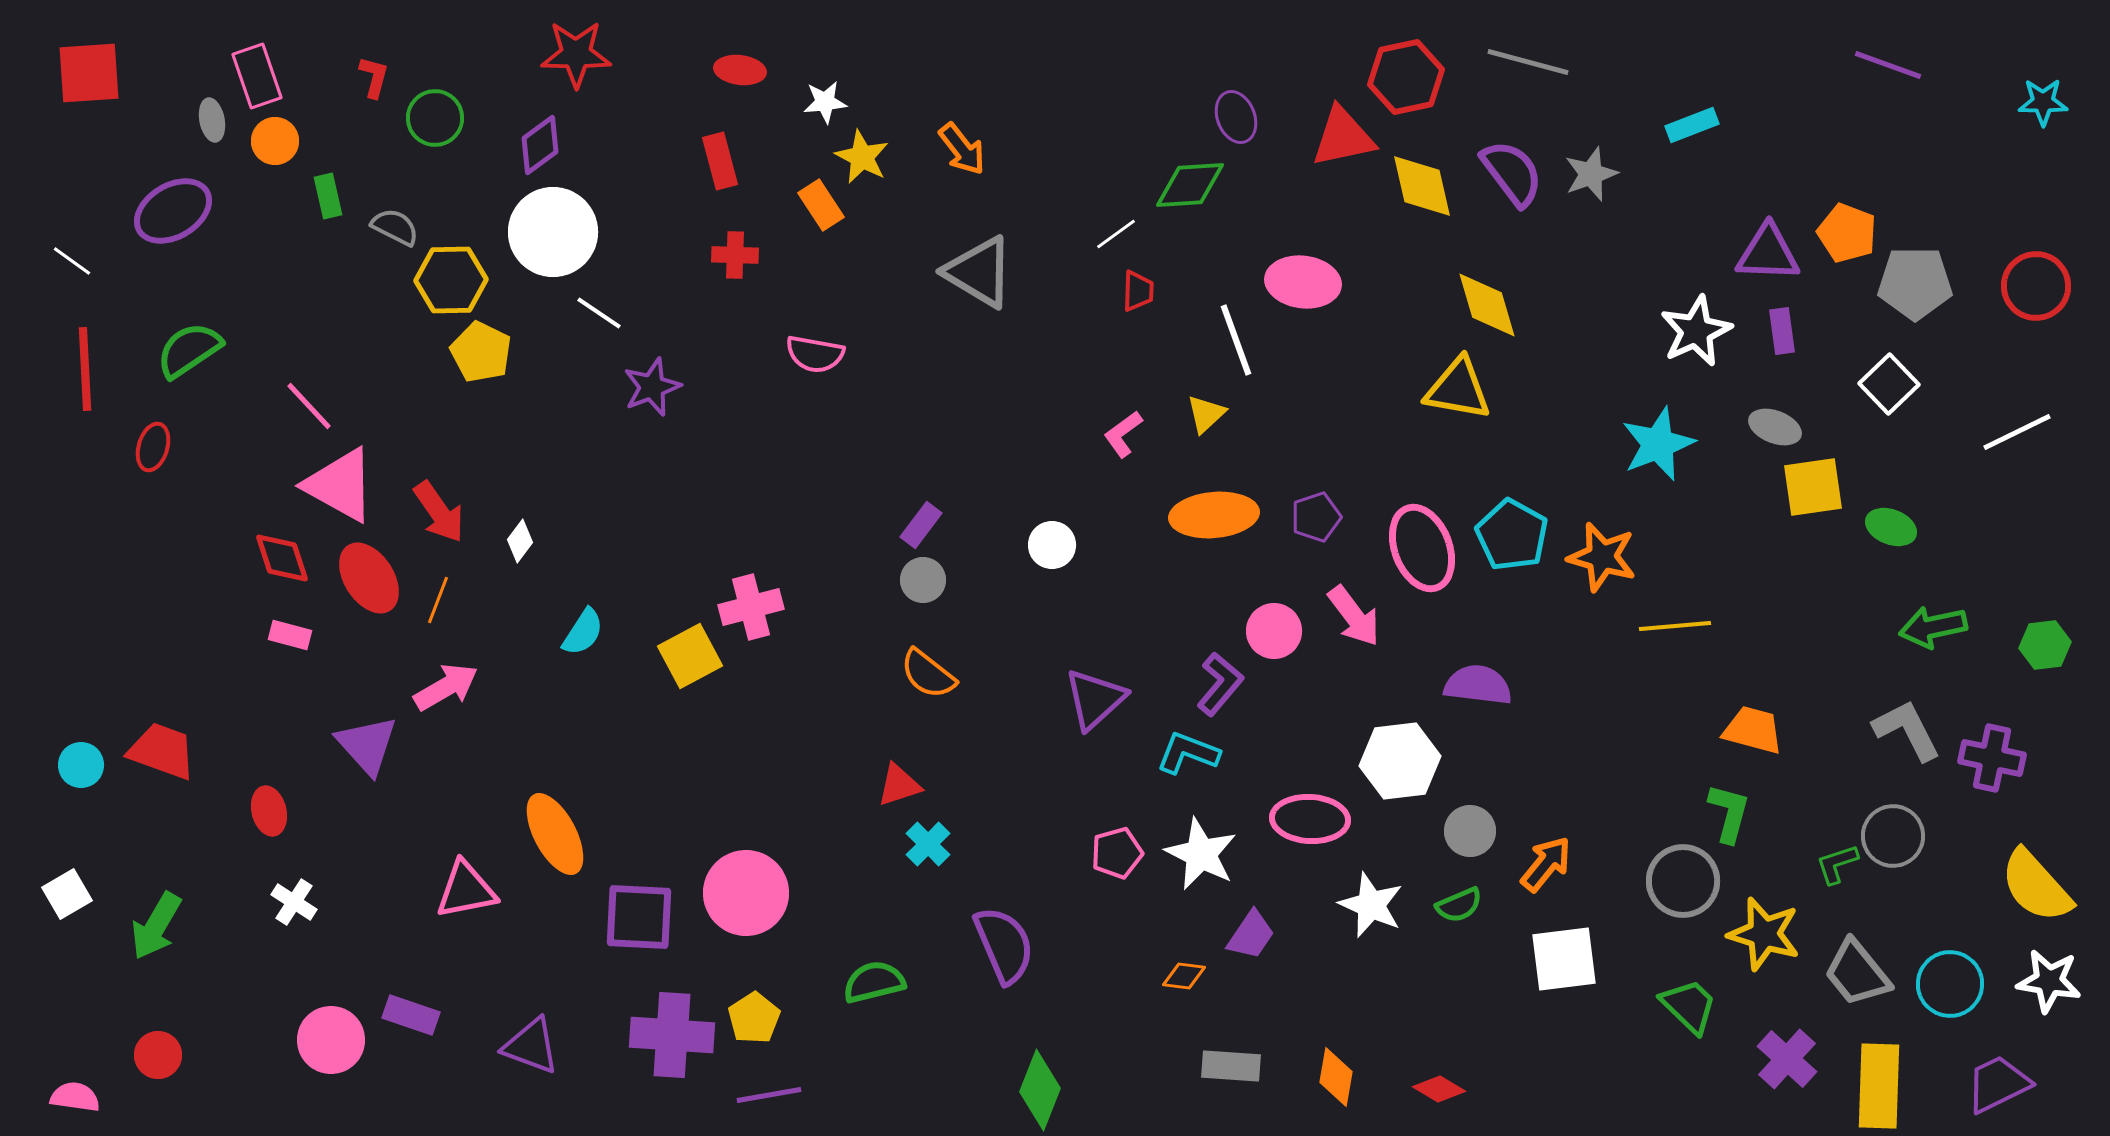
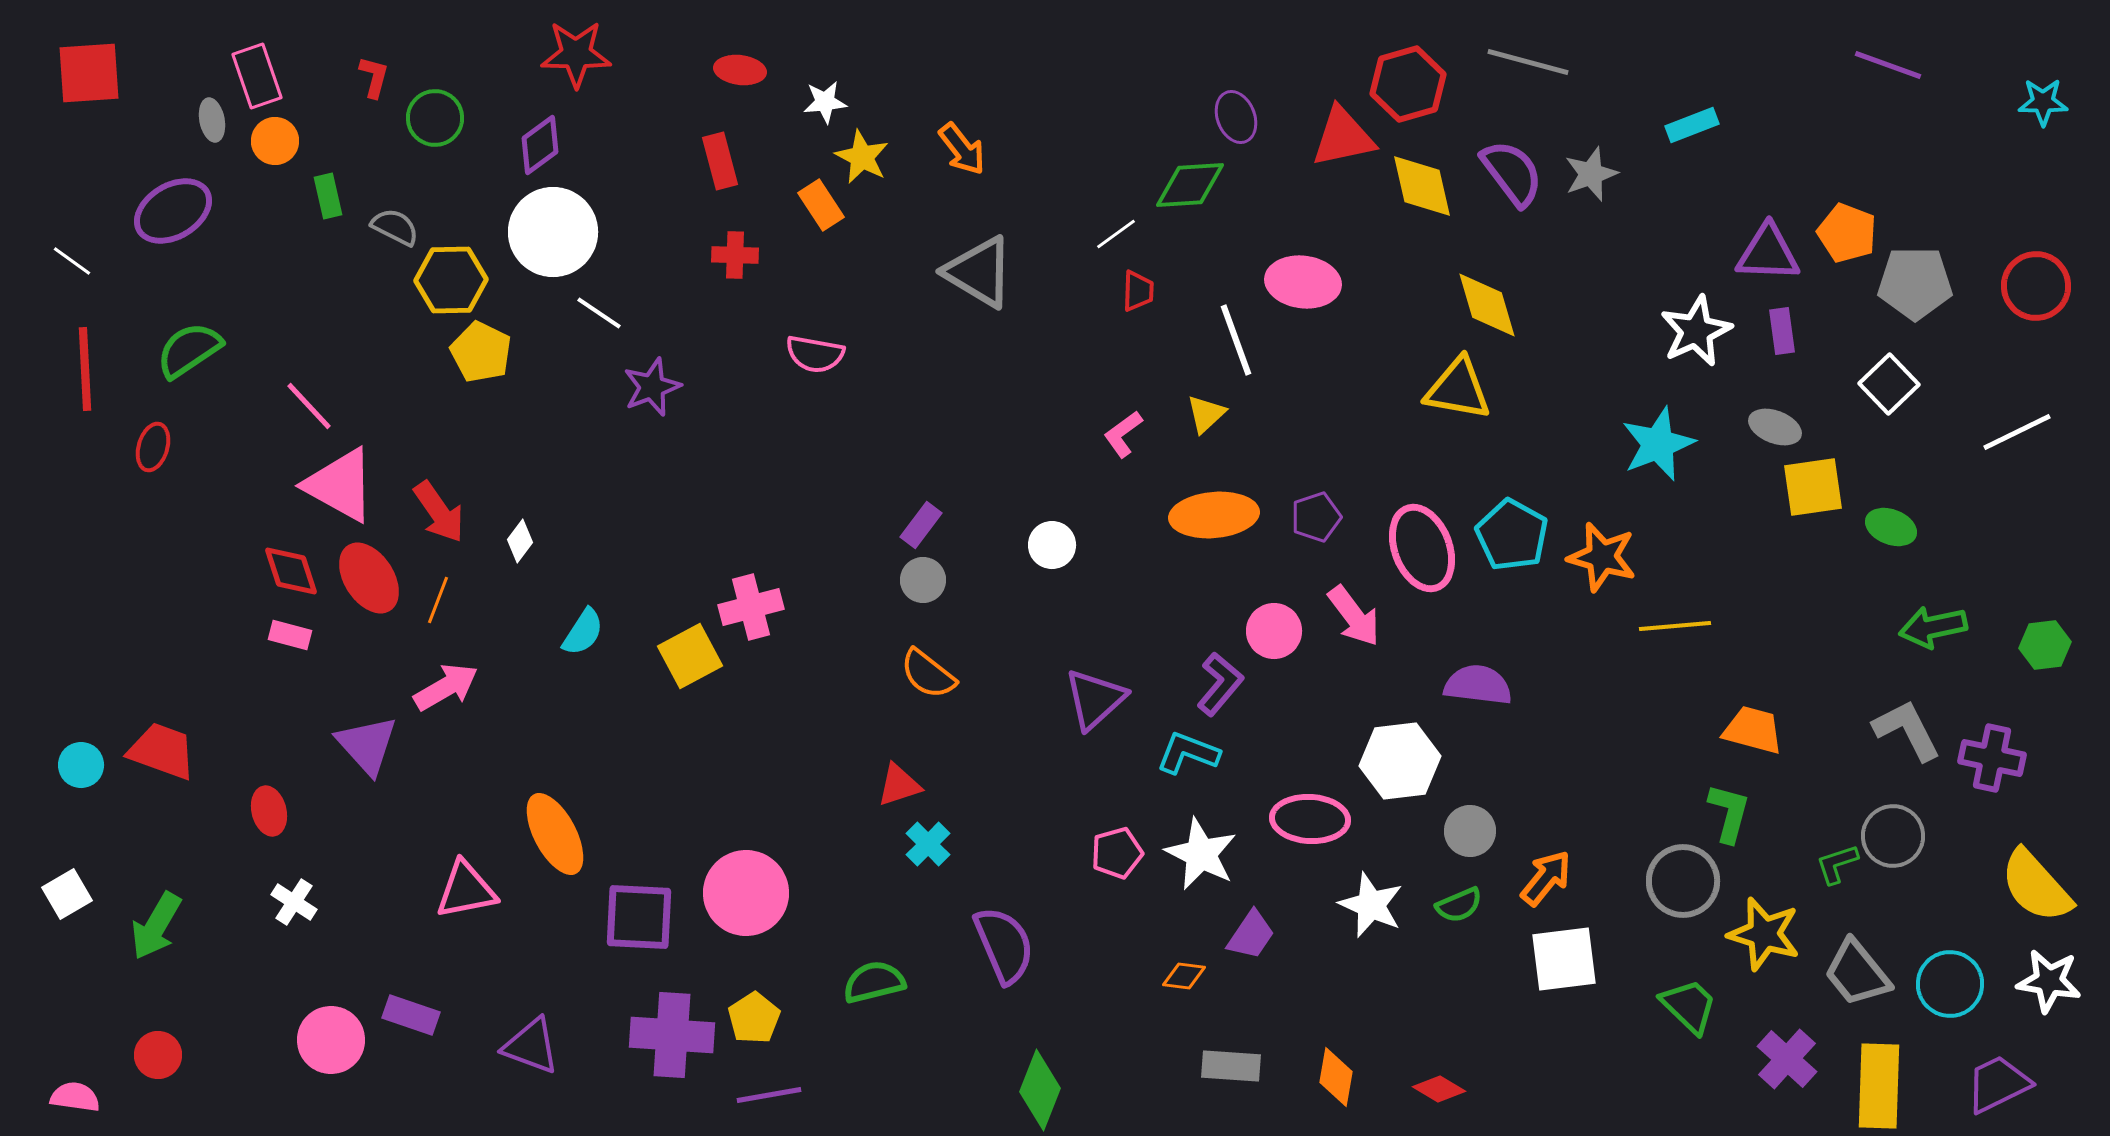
red hexagon at (1406, 77): moved 2 px right, 7 px down; rotated 4 degrees counterclockwise
red diamond at (282, 558): moved 9 px right, 13 px down
orange arrow at (1546, 864): moved 14 px down
